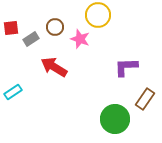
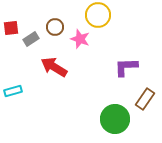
cyan rectangle: moved 1 px up; rotated 18 degrees clockwise
